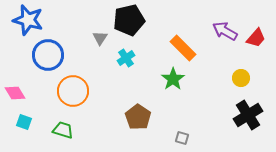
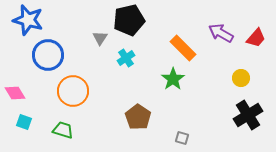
purple arrow: moved 4 px left, 2 px down
